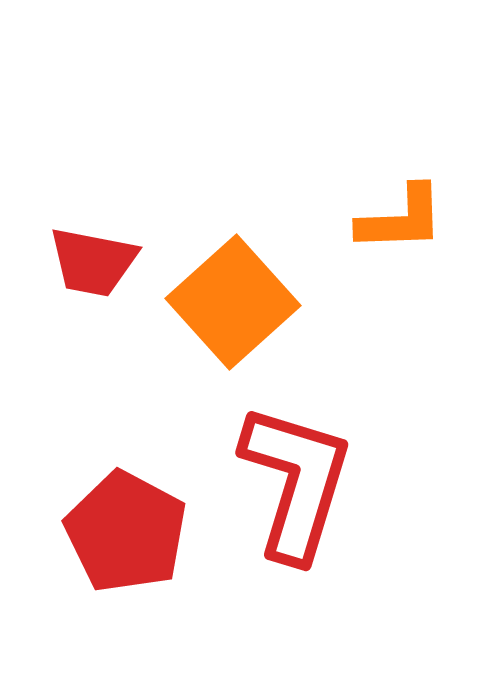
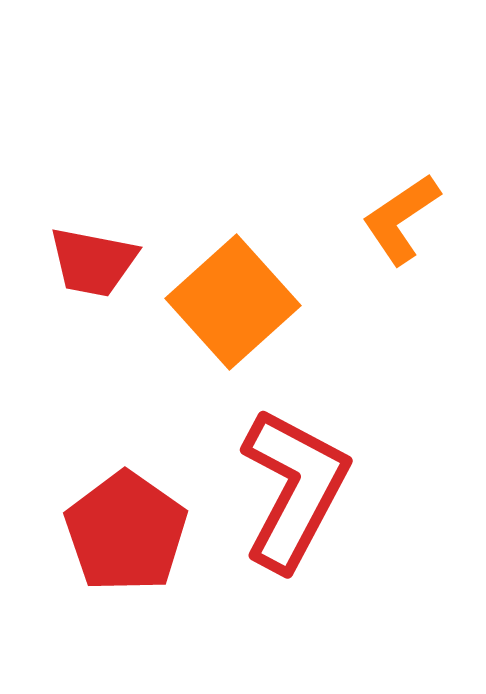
orange L-shape: rotated 148 degrees clockwise
red L-shape: moved 2 px left, 7 px down; rotated 11 degrees clockwise
red pentagon: rotated 7 degrees clockwise
